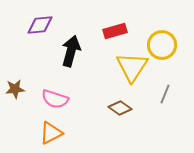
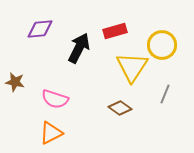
purple diamond: moved 4 px down
black arrow: moved 8 px right, 3 px up; rotated 12 degrees clockwise
brown star: moved 7 px up; rotated 18 degrees clockwise
